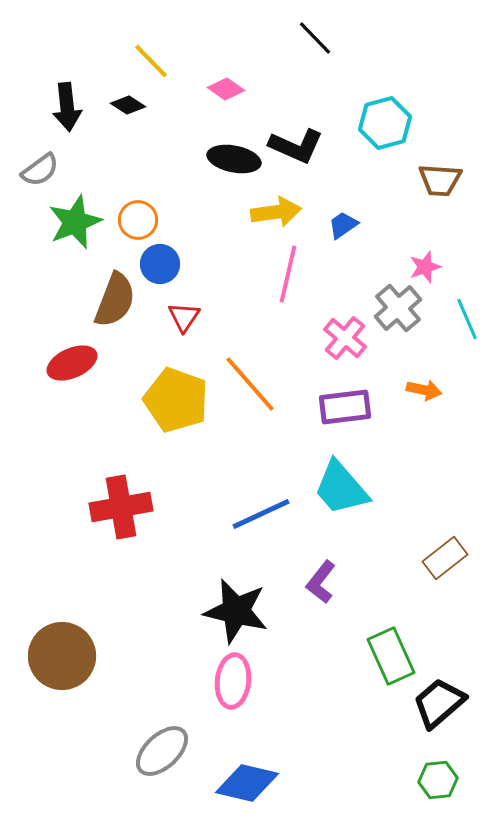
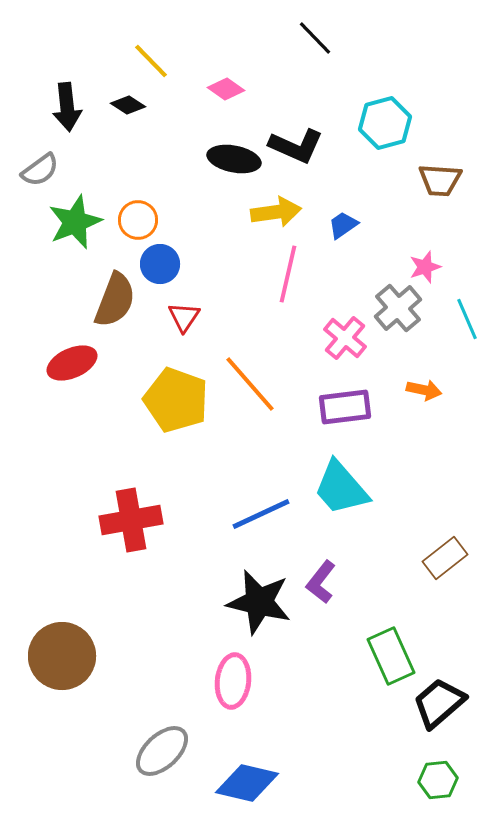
red cross: moved 10 px right, 13 px down
black star: moved 23 px right, 9 px up
